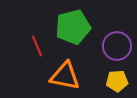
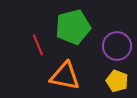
red line: moved 1 px right, 1 px up
yellow pentagon: rotated 25 degrees clockwise
